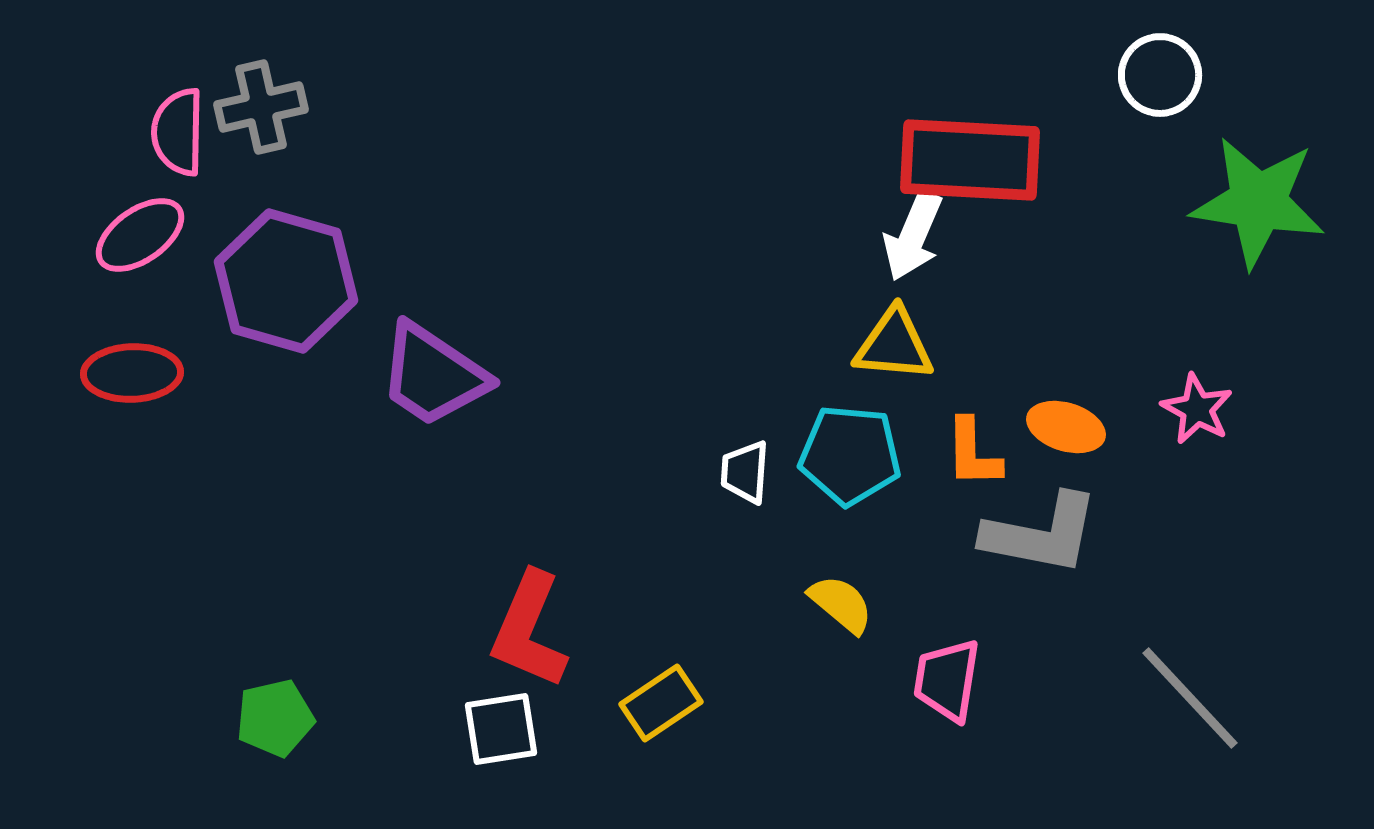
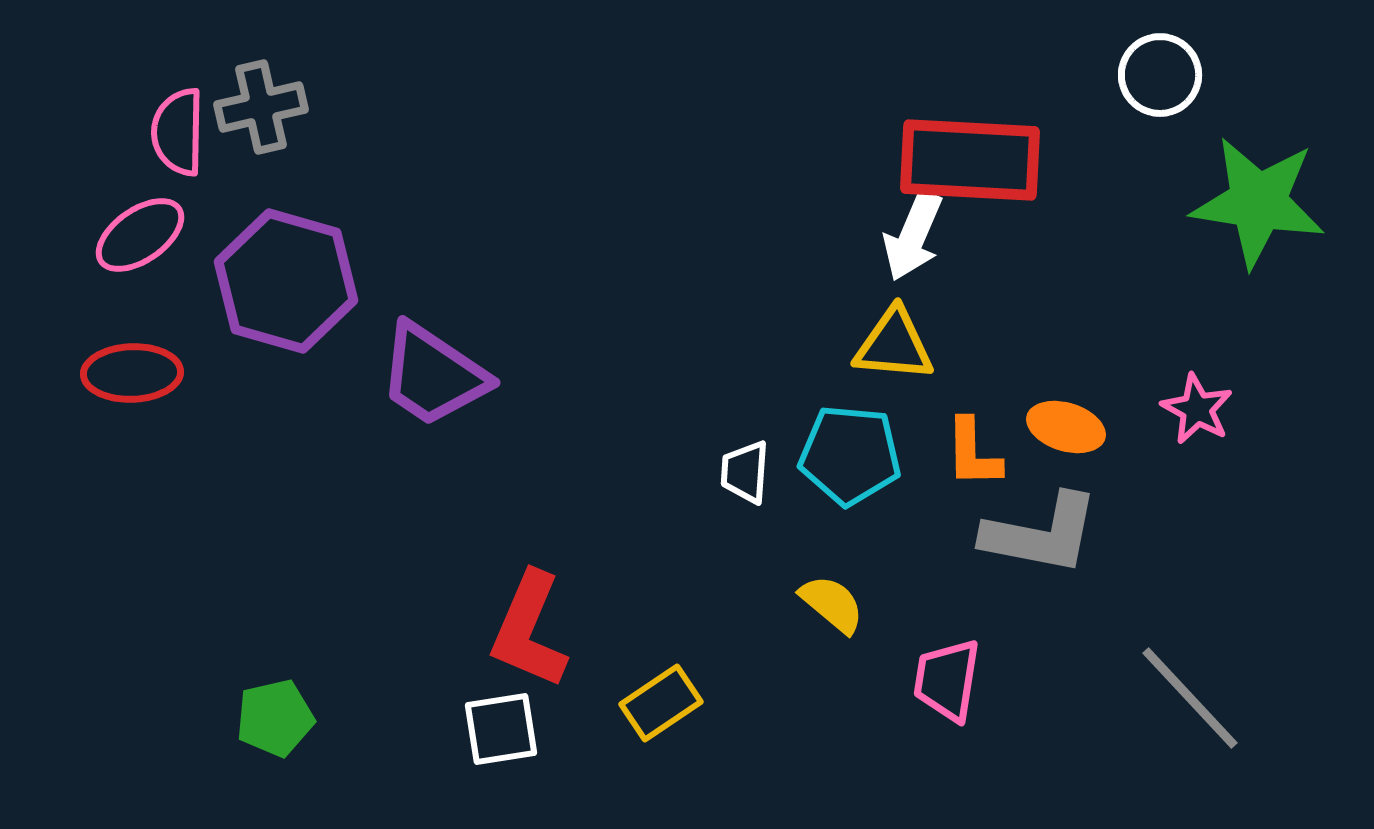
yellow semicircle: moved 9 px left
